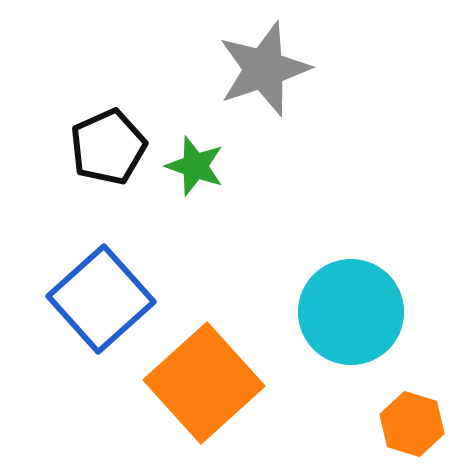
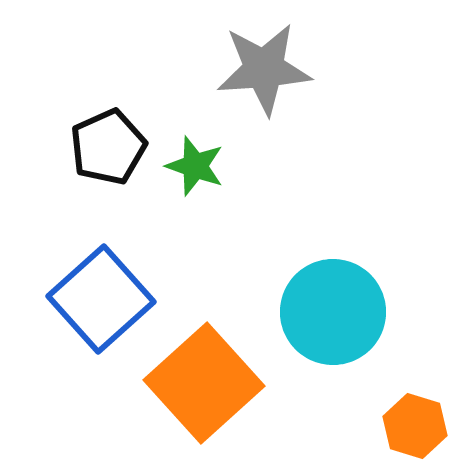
gray star: rotated 14 degrees clockwise
cyan circle: moved 18 px left
orange hexagon: moved 3 px right, 2 px down
